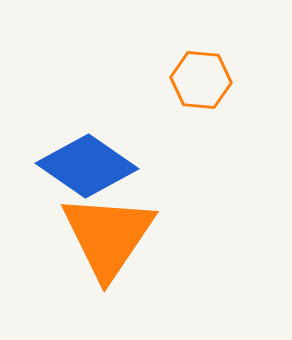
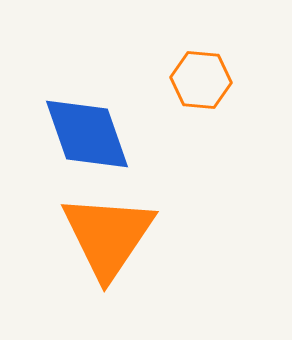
blue diamond: moved 32 px up; rotated 36 degrees clockwise
